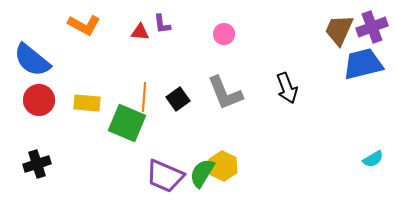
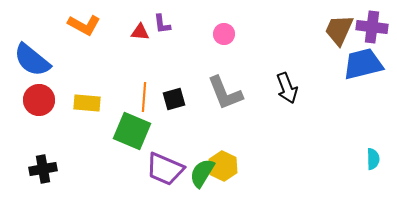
purple cross: rotated 28 degrees clockwise
black square: moved 4 px left; rotated 20 degrees clockwise
green square: moved 5 px right, 8 px down
cyan semicircle: rotated 60 degrees counterclockwise
black cross: moved 6 px right, 5 px down; rotated 8 degrees clockwise
purple trapezoid: moved 7 px up
